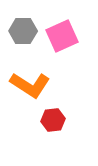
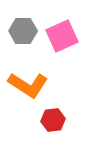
orange L-shape: moved 2 px left
